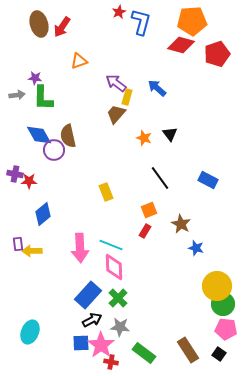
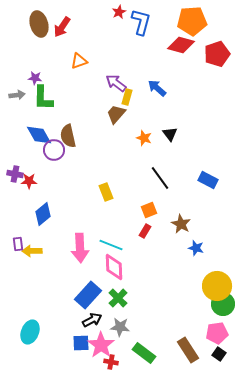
pink pentagon at (226, 329): moved 9 px left, 4 px down; rotated 15 degrees counterclockwise
